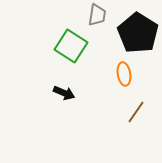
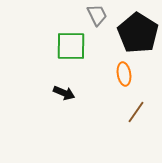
gray trapezoid: rotated 35 degrees counterclockwise
green square: rotated 32 degrees counterclockwise
